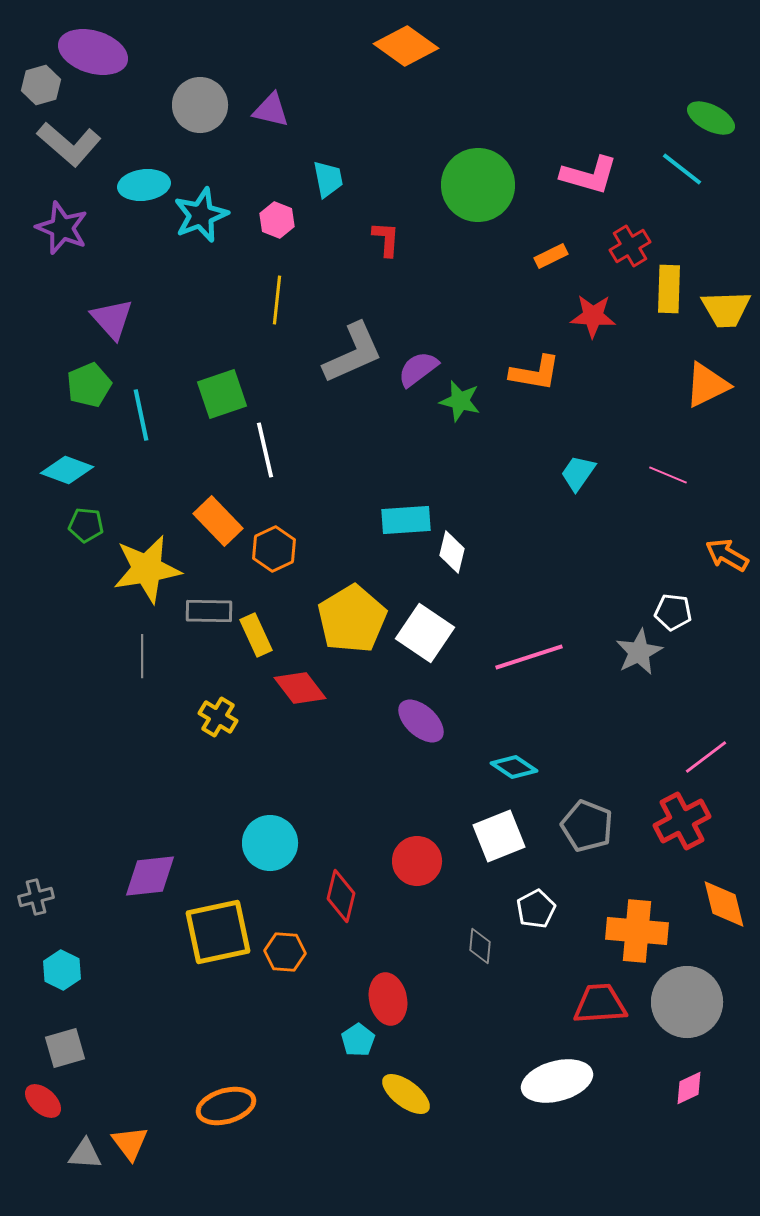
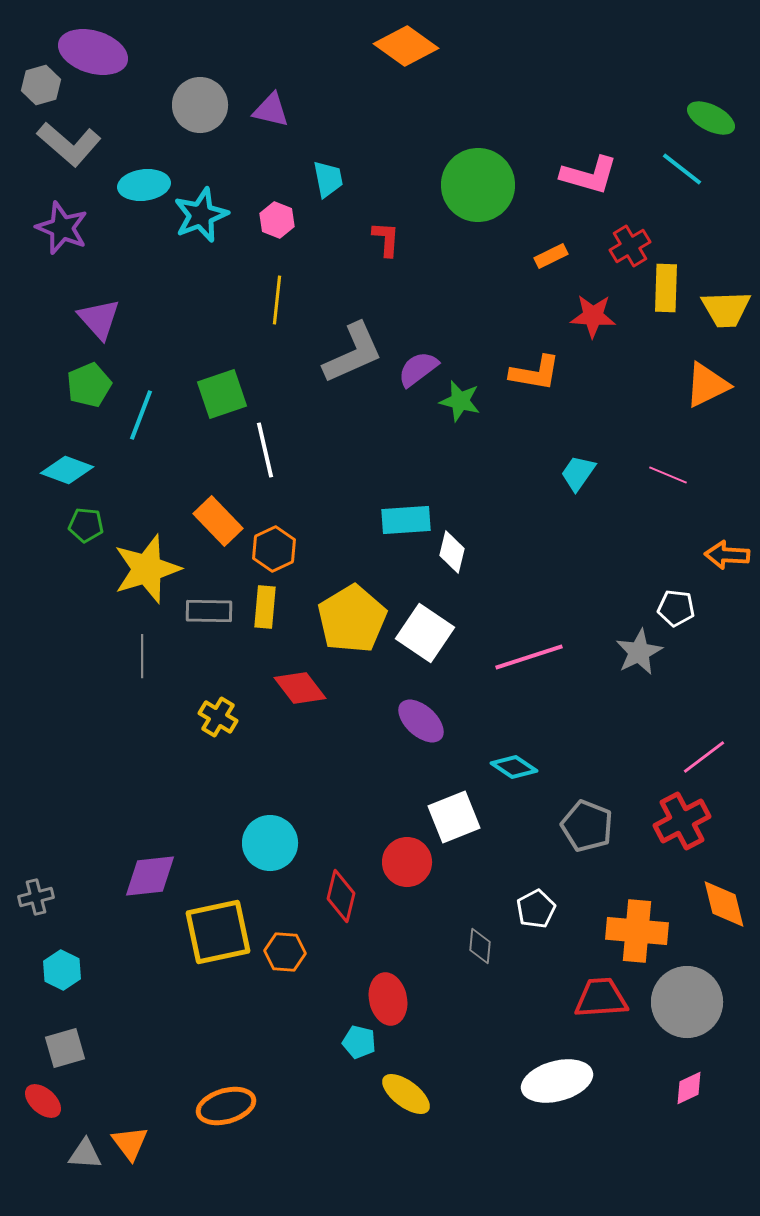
yellow rectangle at (669, 289): moved 3 px left, 1 px up
purple triangle at (112, 319): moved 13 px left
cyan line at (141, 415): rotated 33 degrees clockwise
orange arrow at (727, 555): rotated 27 degrees counterclockwise
yellow star at (147, 569): rotated 8 degrees counterclockwise
white pentagon at (673, 612): moved 3 px right, 4 px up
yellow rectangle at (256, 635): moved 9 px right, 28 px up; rotated 30 degrees clockwise
pink line at (706, 757): moved 2 px left
white square at (499, 836): moved 45 px left, 19 px up
red circle at (417, 861): moved 10 px left, 1 px down
red trapezoid at (600, 1004): moved 1 px right, 6 px up
cyan pentagon at (358, 1040): moved 1 px right, 2 px down; rotated 24 degrees counterclockwise
